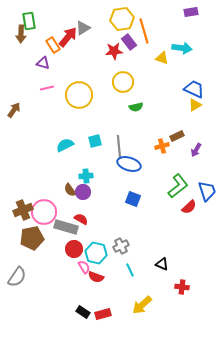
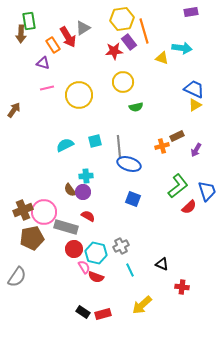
red arrow at (68, 37): rotated 110 degrees clockwise
red semicircle at (81, 219): moved 7 px right, 3 px up
